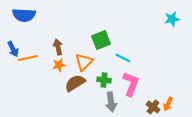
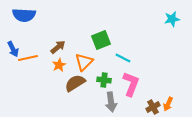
brown arrow: rotated 63 degrees clockwise
orange star: rotated 16 degrees counterclockwise
brown cross: rotated 24 degrees clockwise
